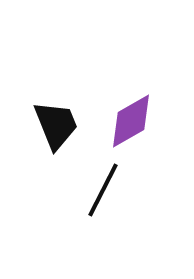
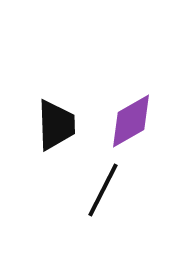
black trapezoid: rotated 20 degrees clockwise
